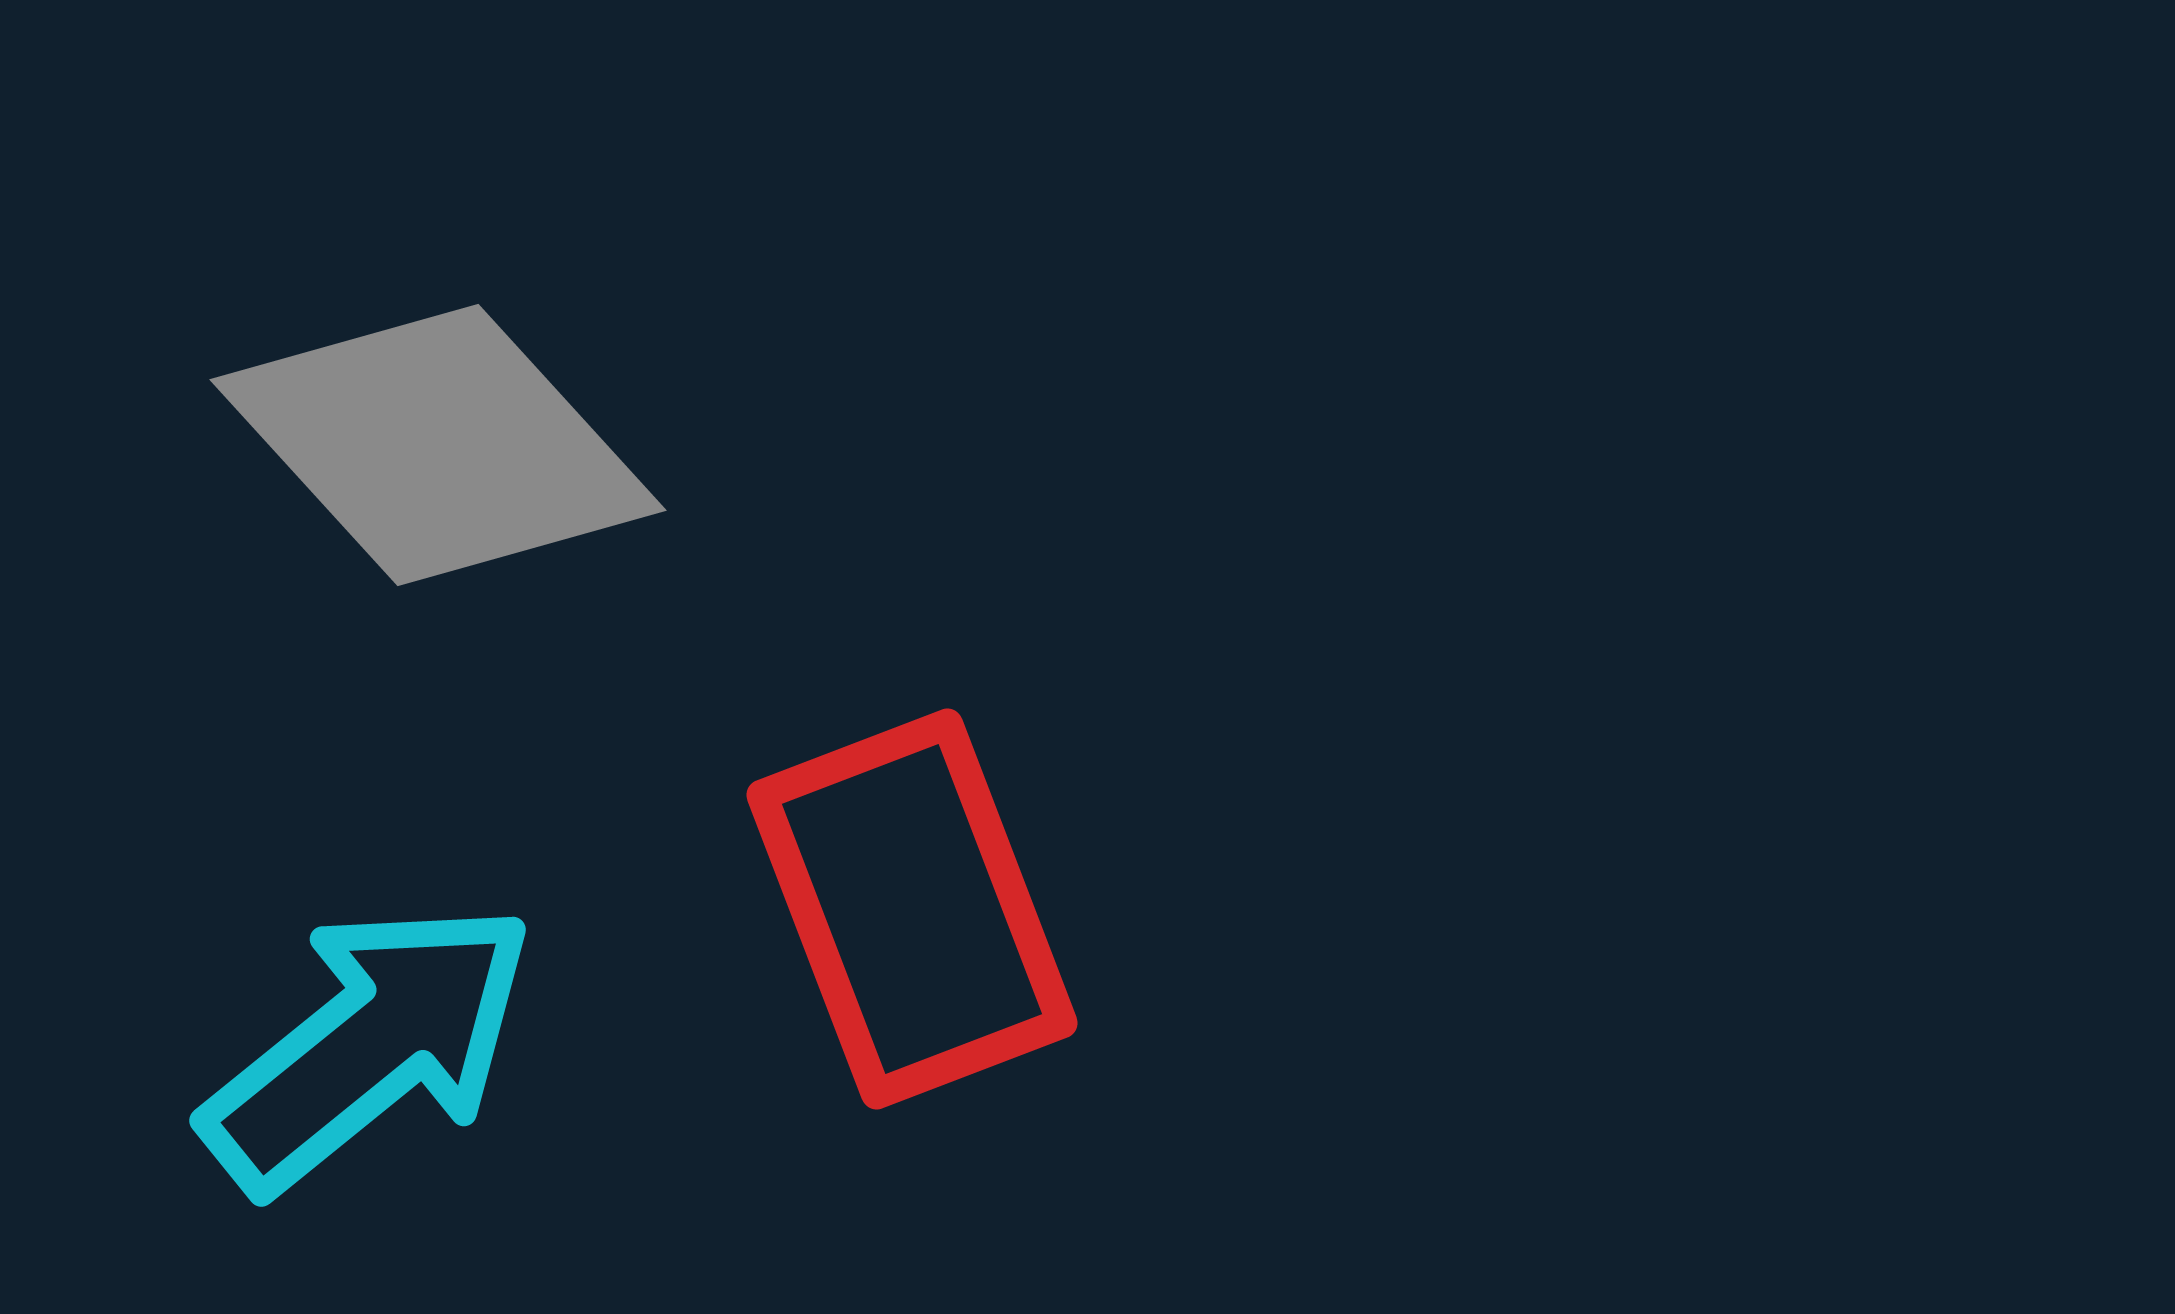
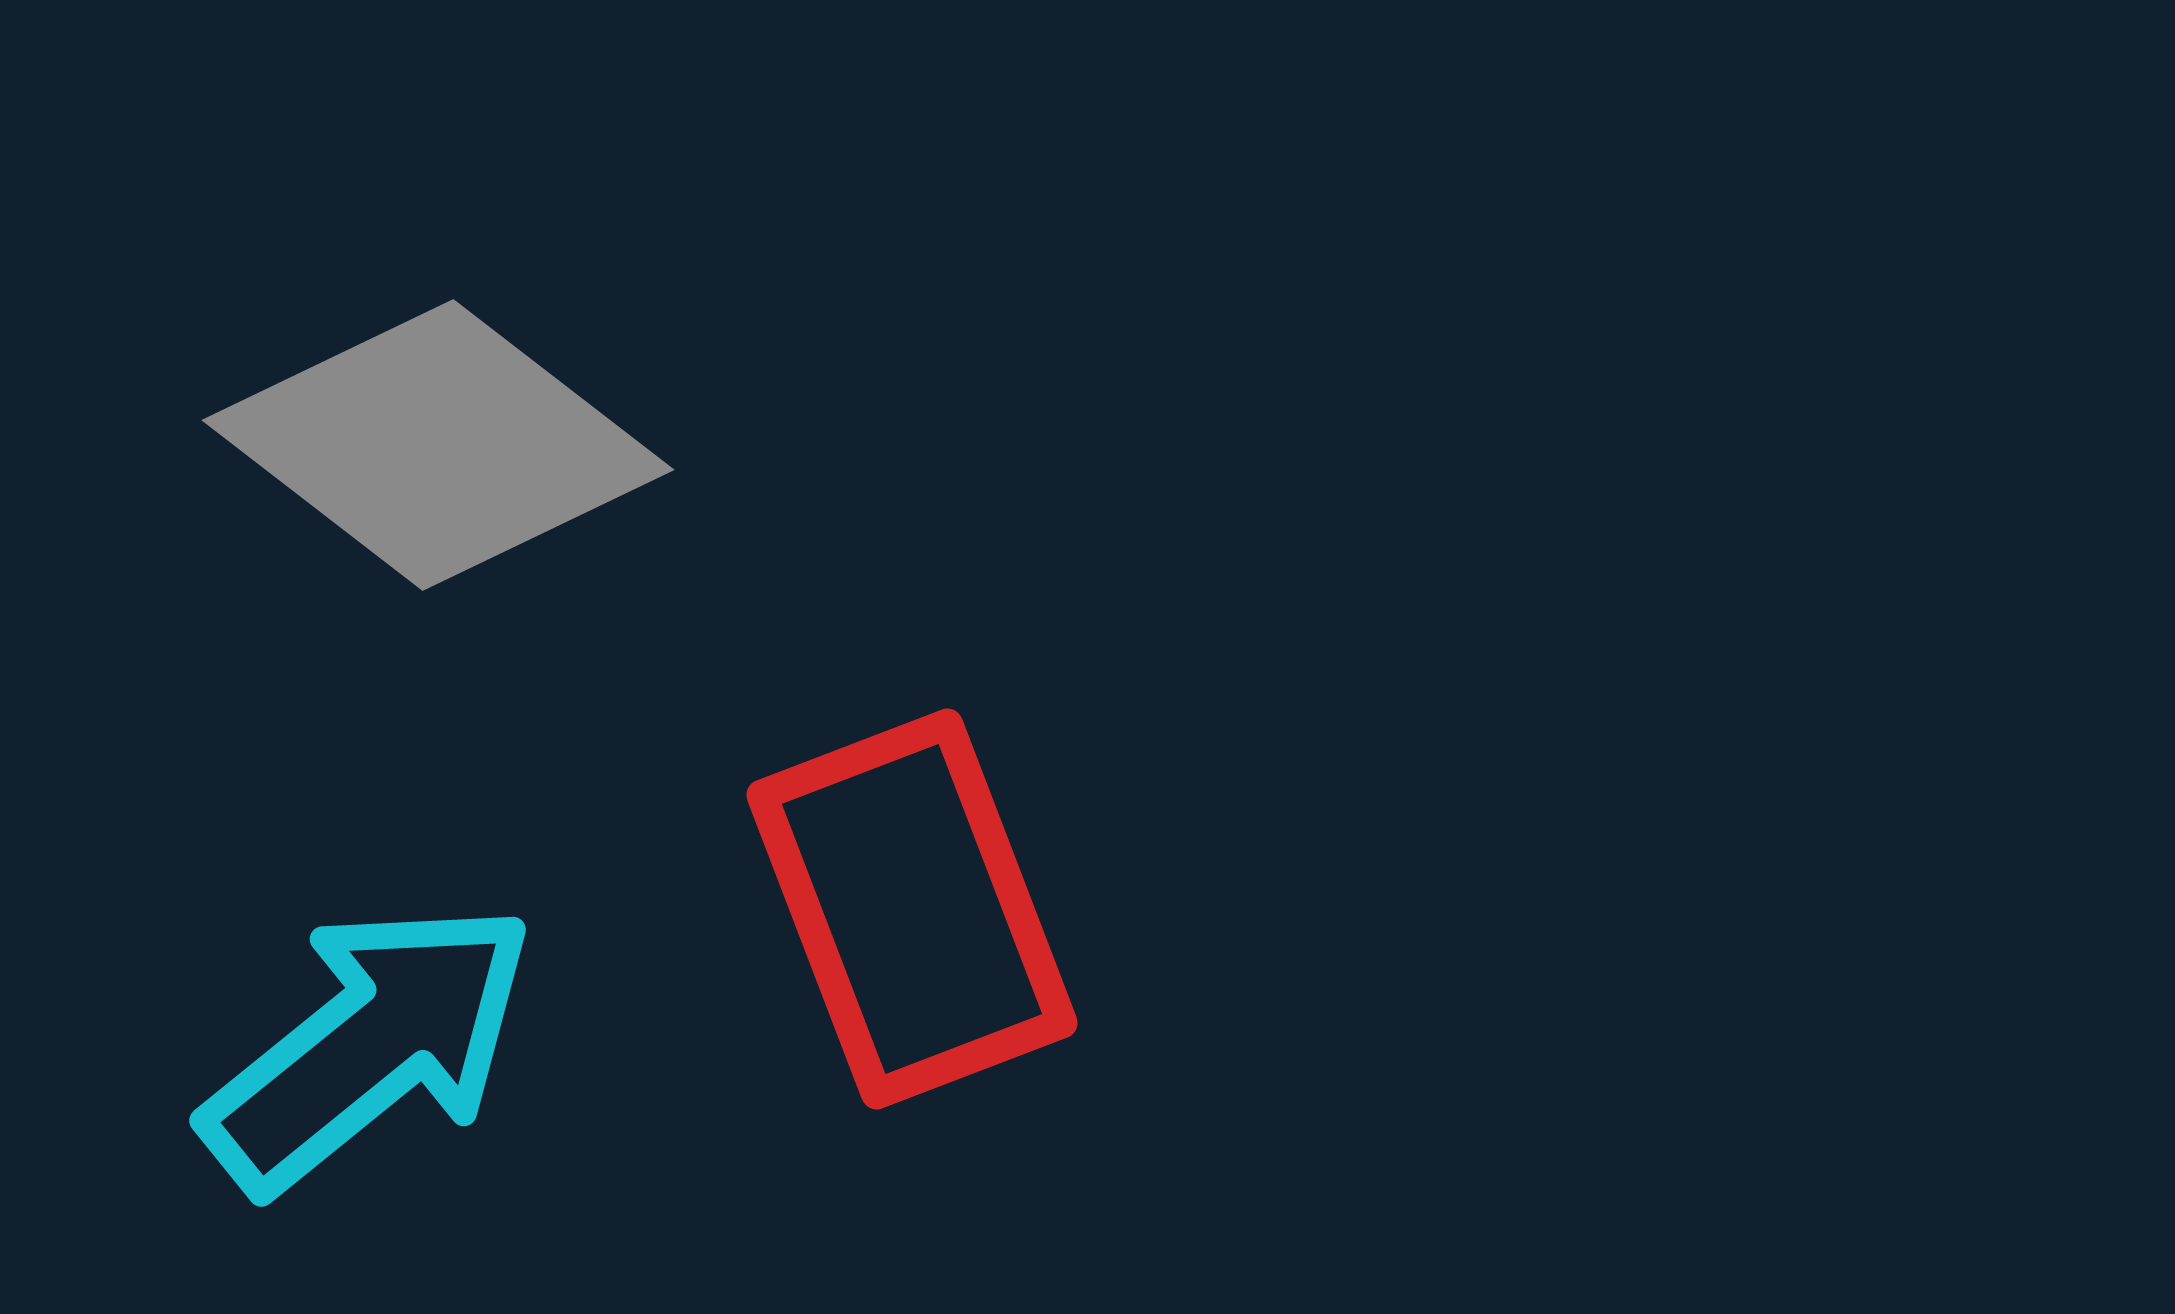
gray diamond: rotated 10 degrees counterclockwise
